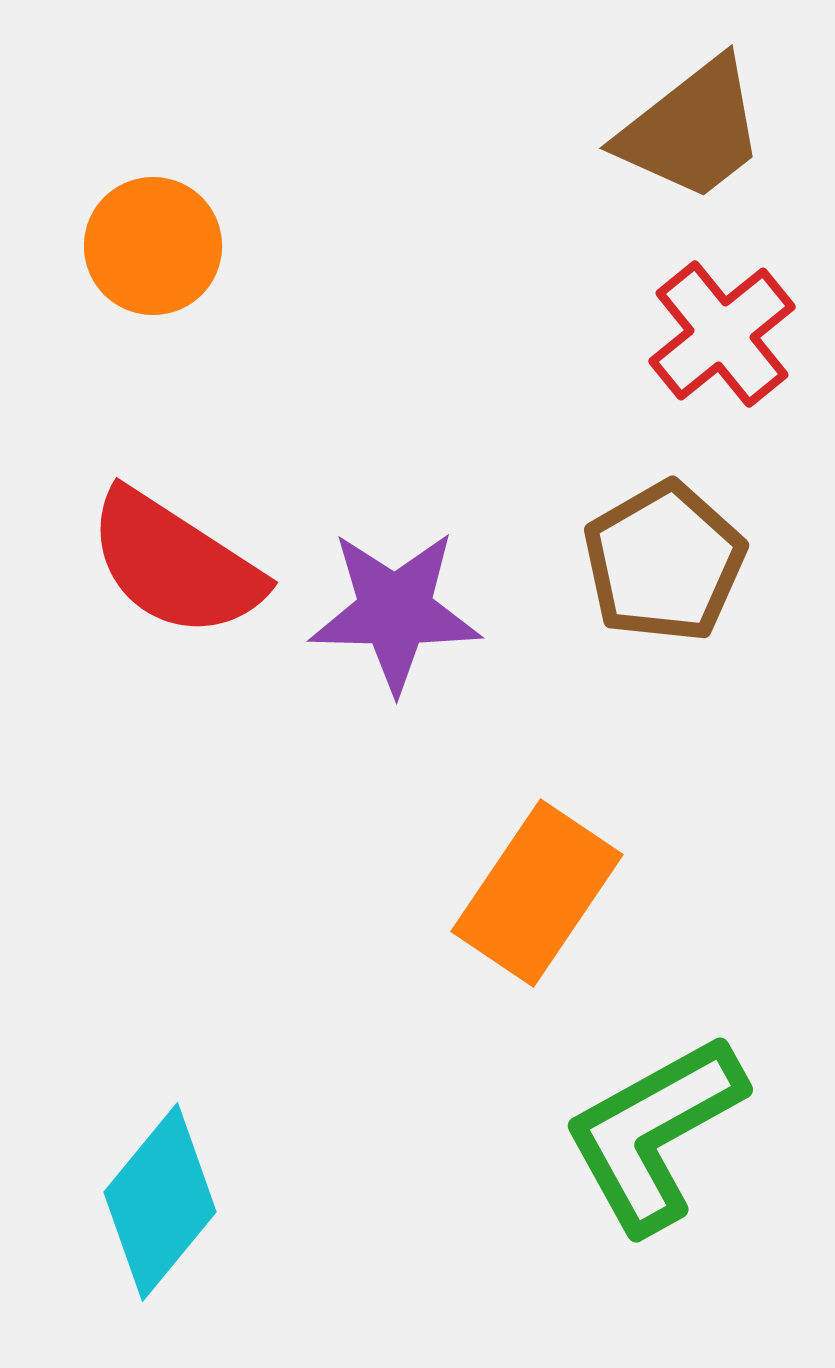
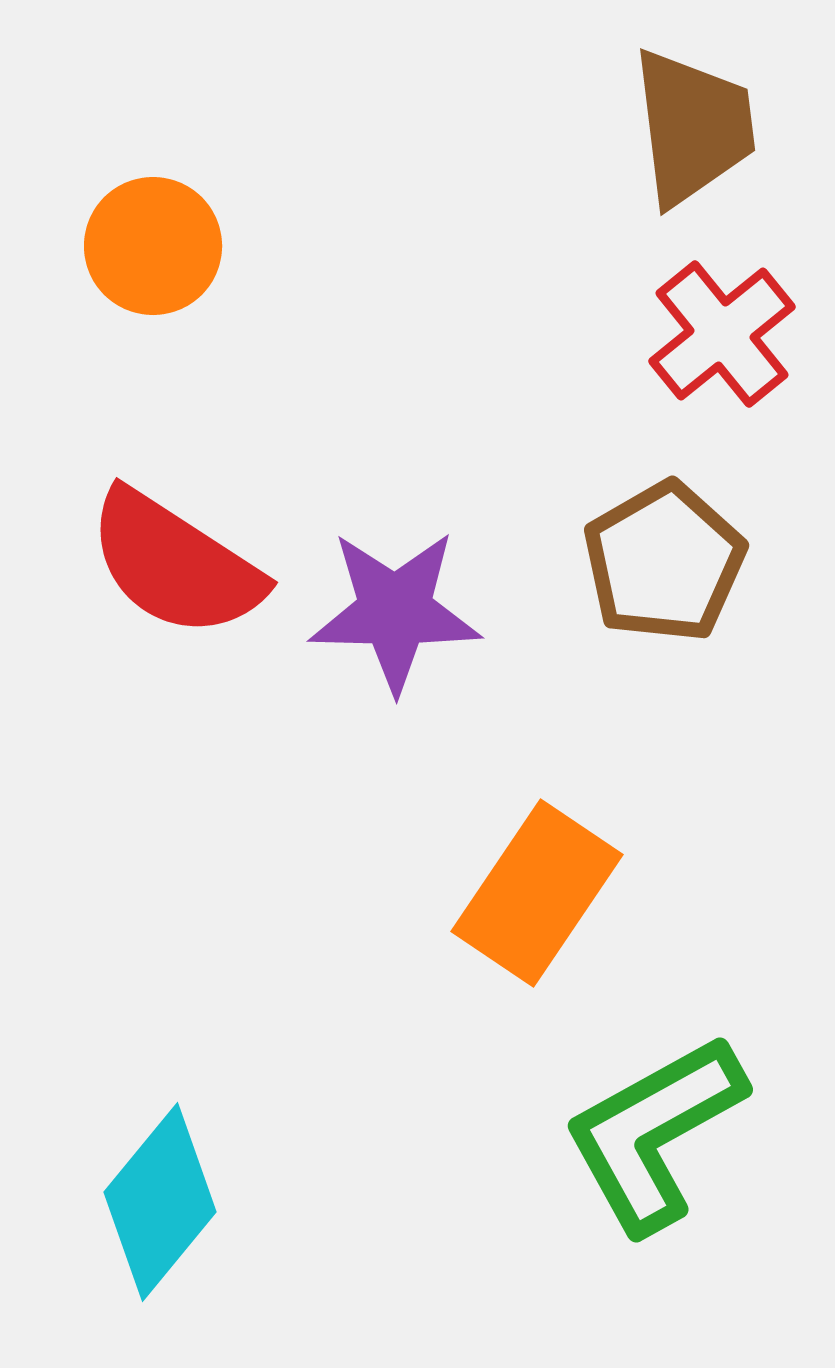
brown trapezoid: moved 1 px right, 3 px up; rotated 59 degrees counterclockwise
